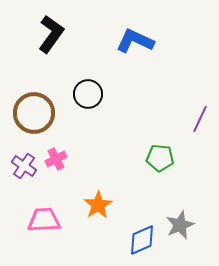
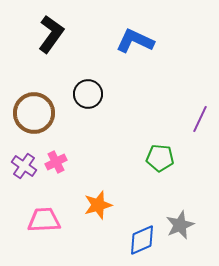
pink cross: moved 3 px down
orange star: rotated 16 degrees clockwise
